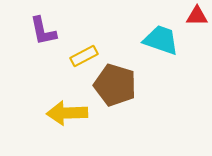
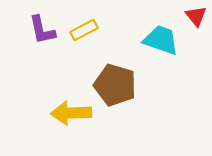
red triangle: moved 1 px left; rotated 50 degrees clockwise
purple L-shape: moved 1 px left, 1 px up
yellow rectangle: moved 26 px up
yellow arrow: moved 4 px right
